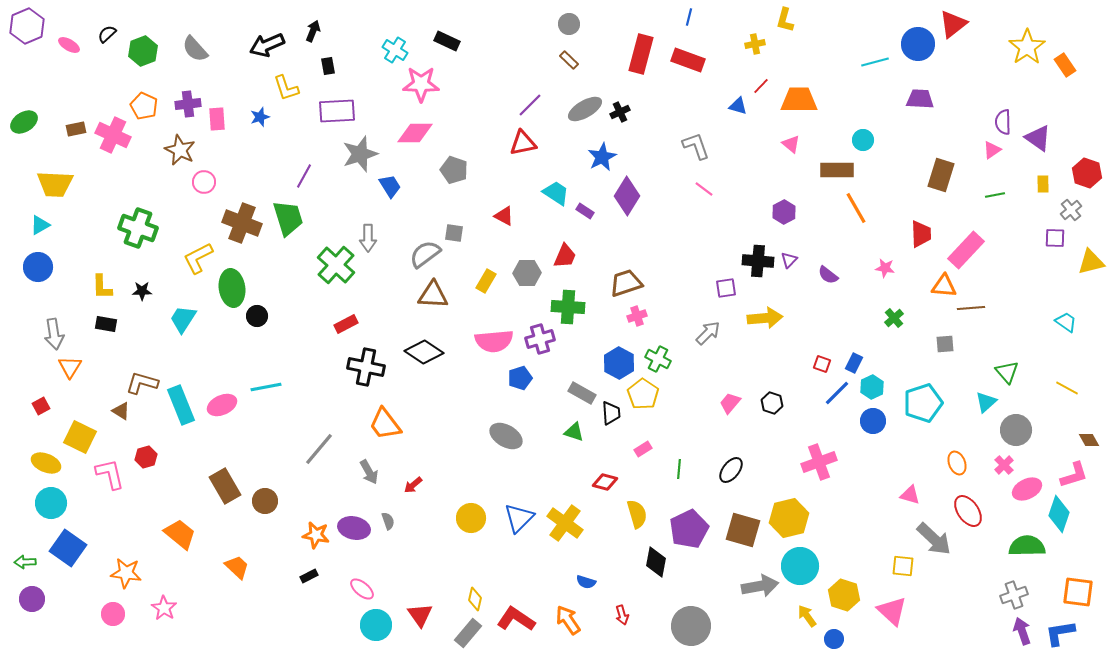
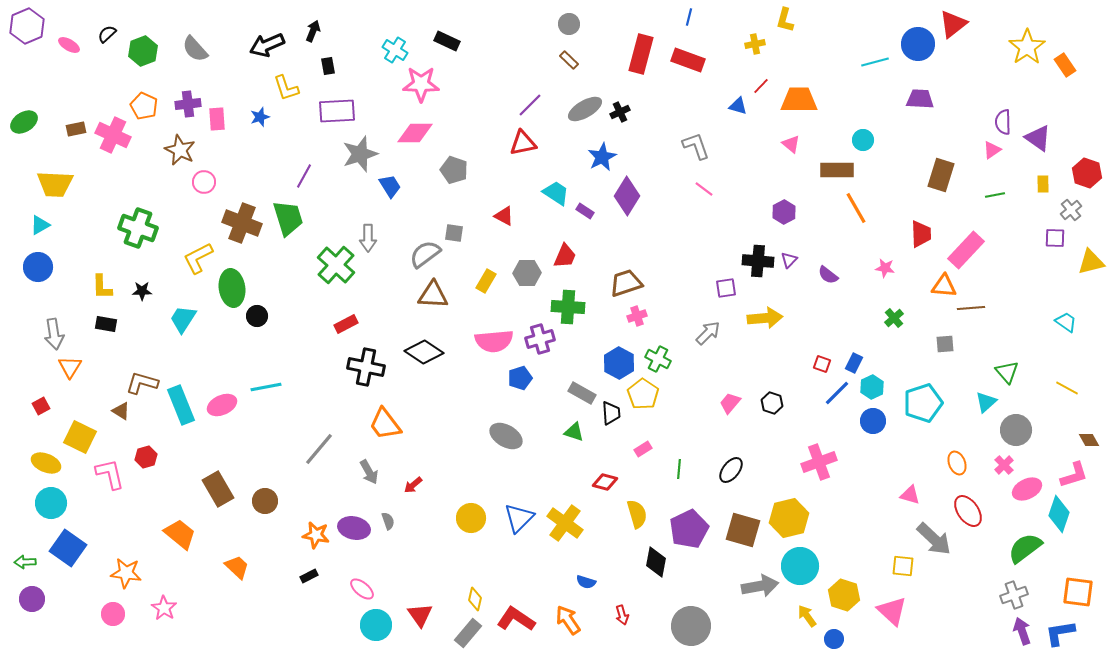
brown rectangle at (225, 486): moved 7 px left, 3 px down
green semicircle at (1027, 546): moved 2 px left, 2 px down; rotated 36 degrees counterclockwise
